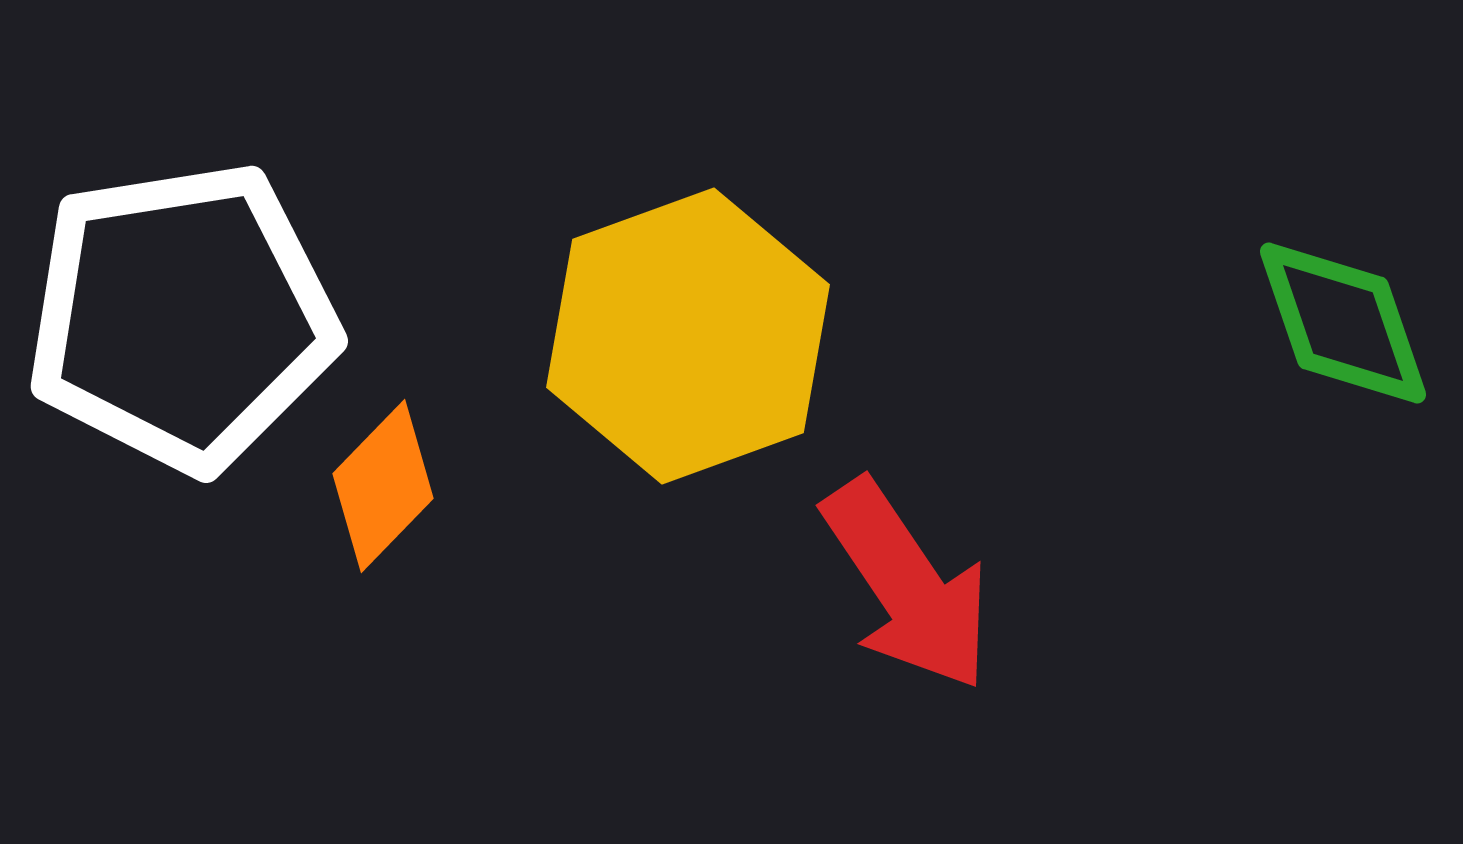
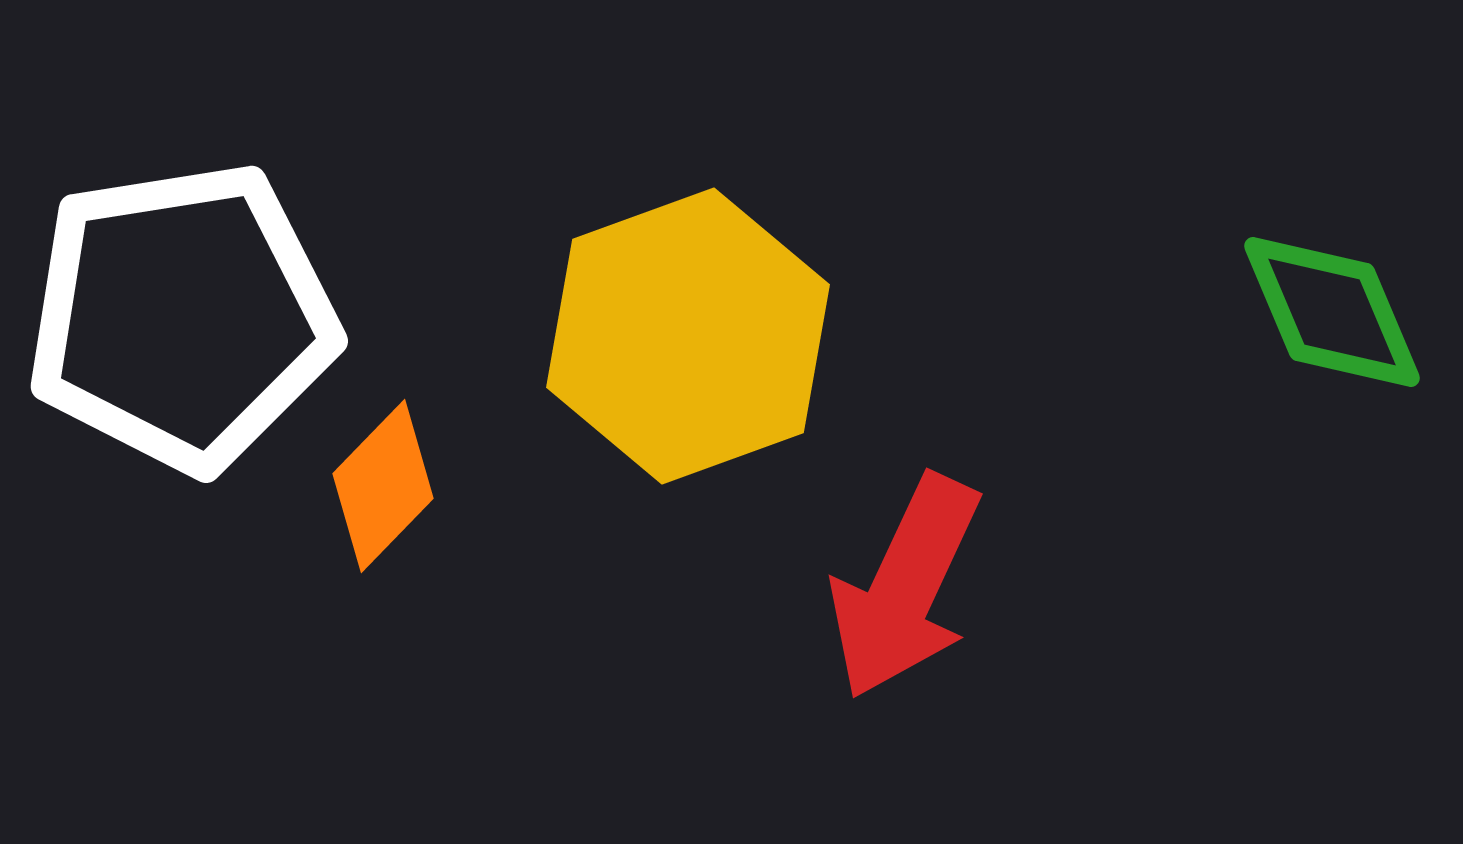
green diamond: moved 11 px left, 11 px up; rotated 4 degrees counterclockwise
red arrow: moved 2 px left, 2 px down; rotated 59 degrees clockwise
